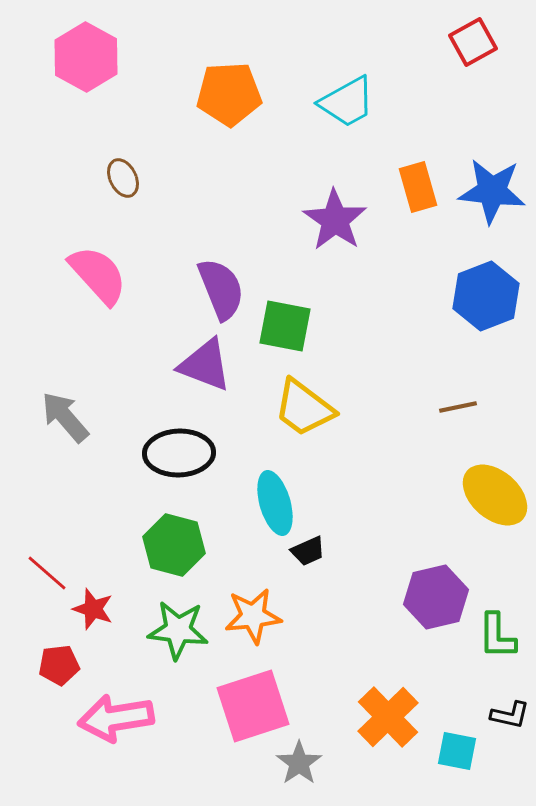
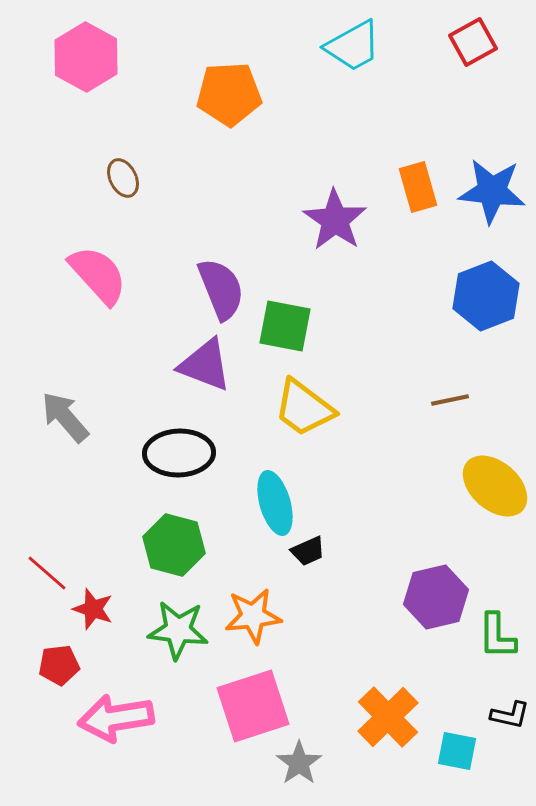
cyan trapezoid: moved 6 px right, 56 px up
brown line: moved 8 px left, 7 px up
yellow ellipse: moved 9 px up
